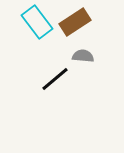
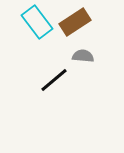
black line: moved 1 px left, 1 px down
